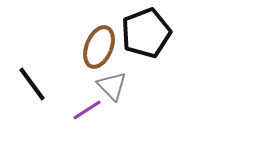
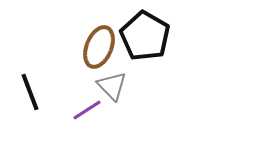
black pentagon: moved 1 px left, 3 px down; rotated 21 degrees counterclockwise
black line: moved 2 px left, 8 px down; rotated 15 degrees clockwise
